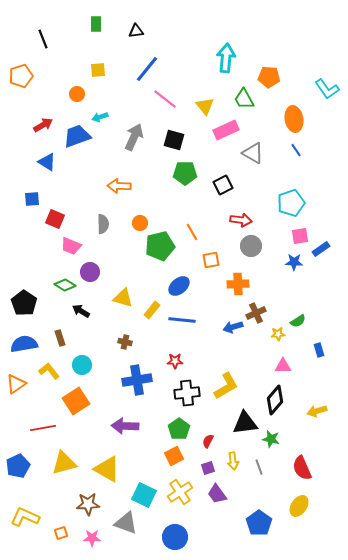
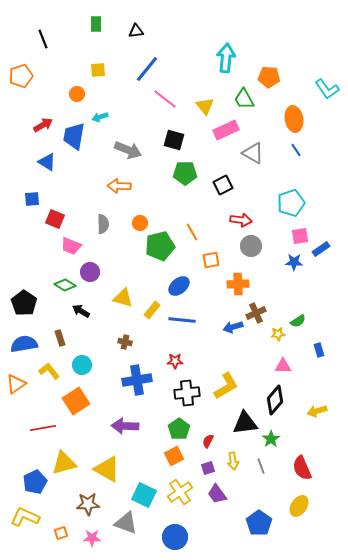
blue trapezoid at (77, 136): moved 3 px left; rotated 60 degrees counterclockwise
gray arrow at (134, 137): moved 6 px left, 13 px down; rotated 88 degrees clockwise
green star at (271, 439): rotated 24 degrees clockwise
blue pentagon at (18, 466): moved 17 px right, 16 px down
gray line at (259, 467): moved 2 px right, 1 px up
